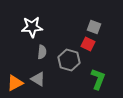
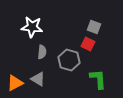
white star: rotated 10 degrees clockwise
green L-shape: rotated 25 degrees counterclockwise
